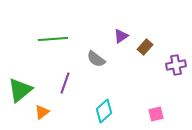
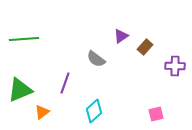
green line: moved 29 px left
purple cross: moved 1 px left, 1 px down; rotated 12 degrees clockwise
green triangle: rotated 16 degrees clockwise
cyan diamond: moved 10 px left
